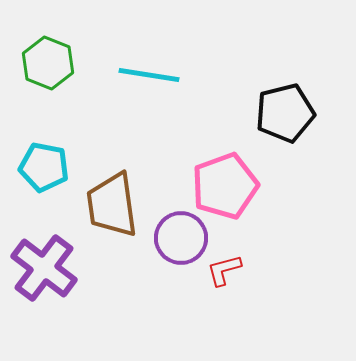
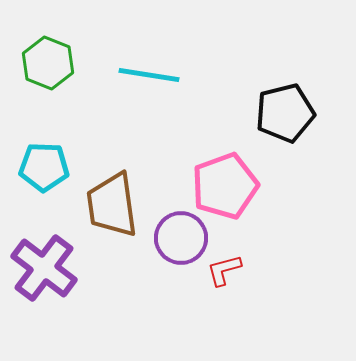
cyan pentagon: rotated 9 degrees counterclockwise
